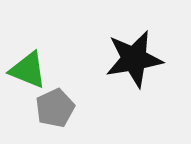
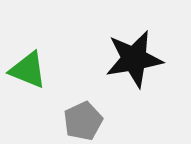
gray pentagon: moved 28 px right, 13 px down
